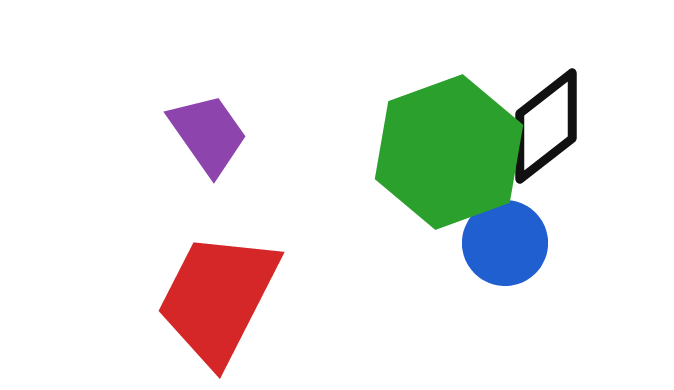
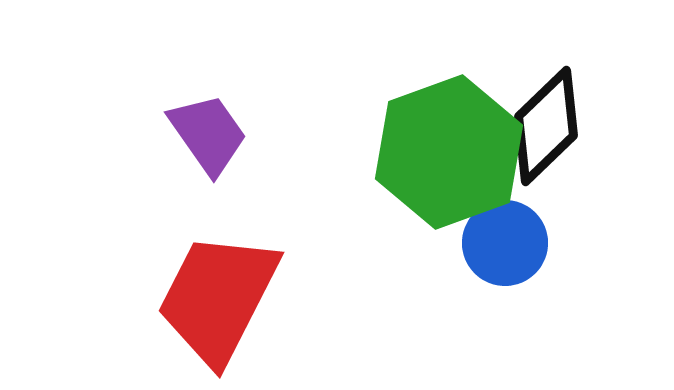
black diamond: rotated 6 degrees counterclockwise
